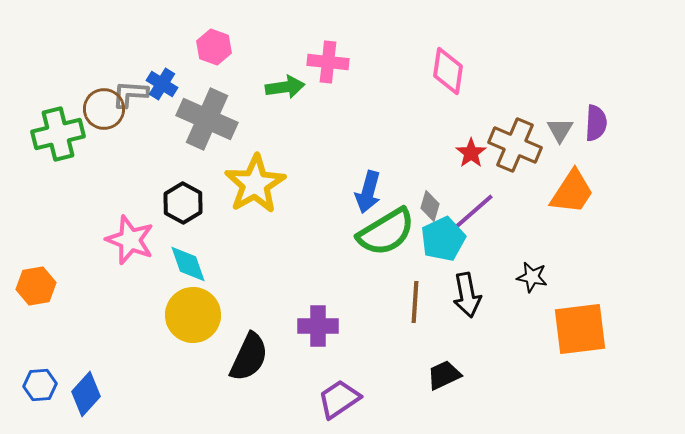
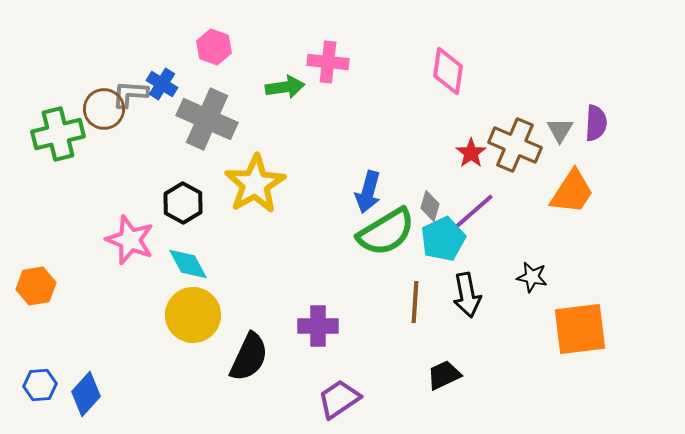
cyan diamond: rotated 9 degrees counterclockwise
